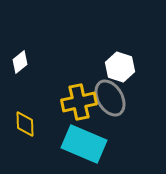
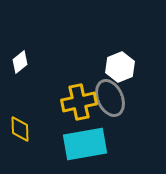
white hexagon: rotated 20 degrees clockwise
gray ellipse: rotated 6 degrees clockwise
yellow diamond: moved 5 px left, 5 px down
cyan rectangle: moved 1 px right; rotated 33 degrees counterclockwise
